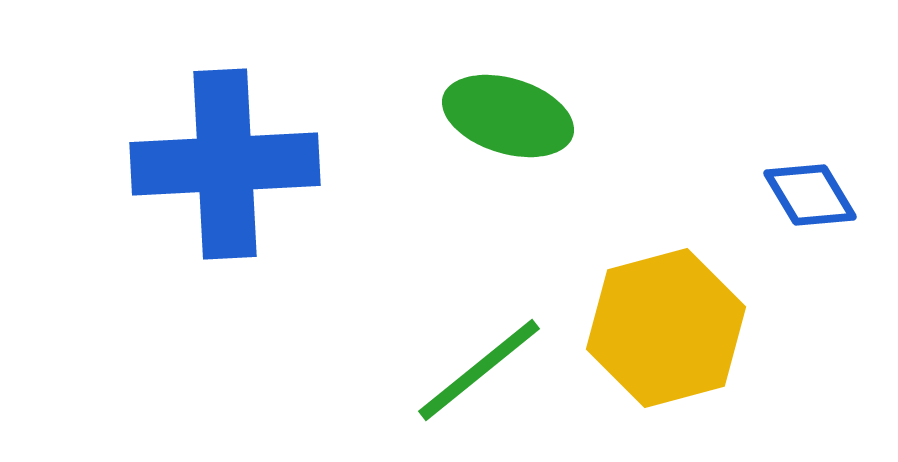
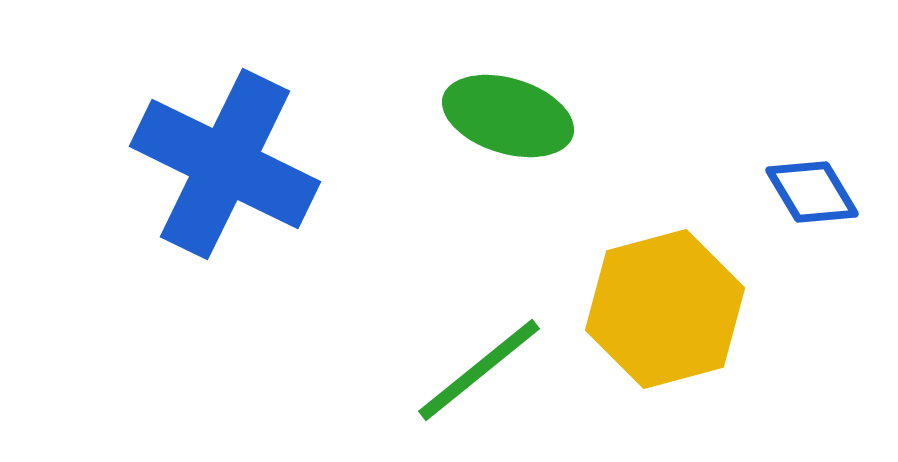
blue cross: rotated 29 degrees clockwise
blue diamond: moved 2 px right, 3 px up
yellow hexagon: moved 1 px left, 19 px up
